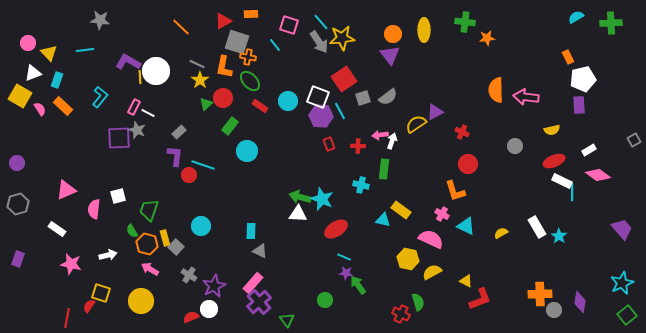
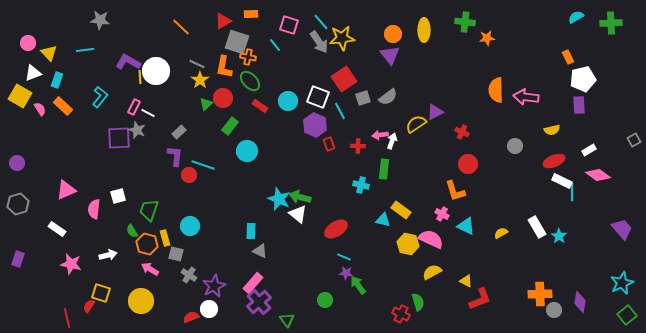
purple hexagon at (321, 116): moved 6 px left, 9 px down; rotated 20 degrees clockwise
cyan star at (322, 199): moved 43 px left
white triangle at (298, 214): rotated 36 degrees clockwise
cyan circle at (201, 226): moved 11 px left
gray square at (176, 247): moved 7 px down; rotated 28 degrees counterclockwise
yellow hexagon at (408, 259): moved 15 px up
red line at (67, 318): rotated 24 degrees counterclockwise
